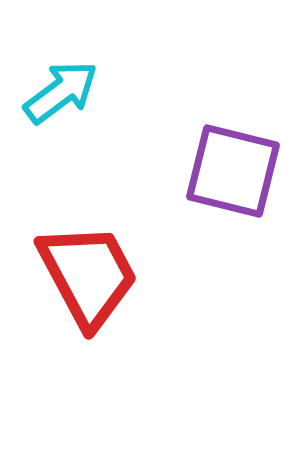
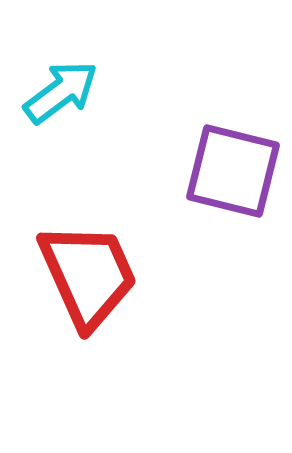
red trapezoid: rotated 4 degrees clockwise
